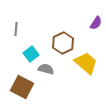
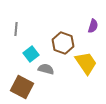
purple semicircle: moved 3 px left, 3 px down; rotated 16 degrees counterclockwise
brown hexagon: rotated 15 degrees counterclockwise
yellow trapezoid: rotated 15 degrees clockwise
